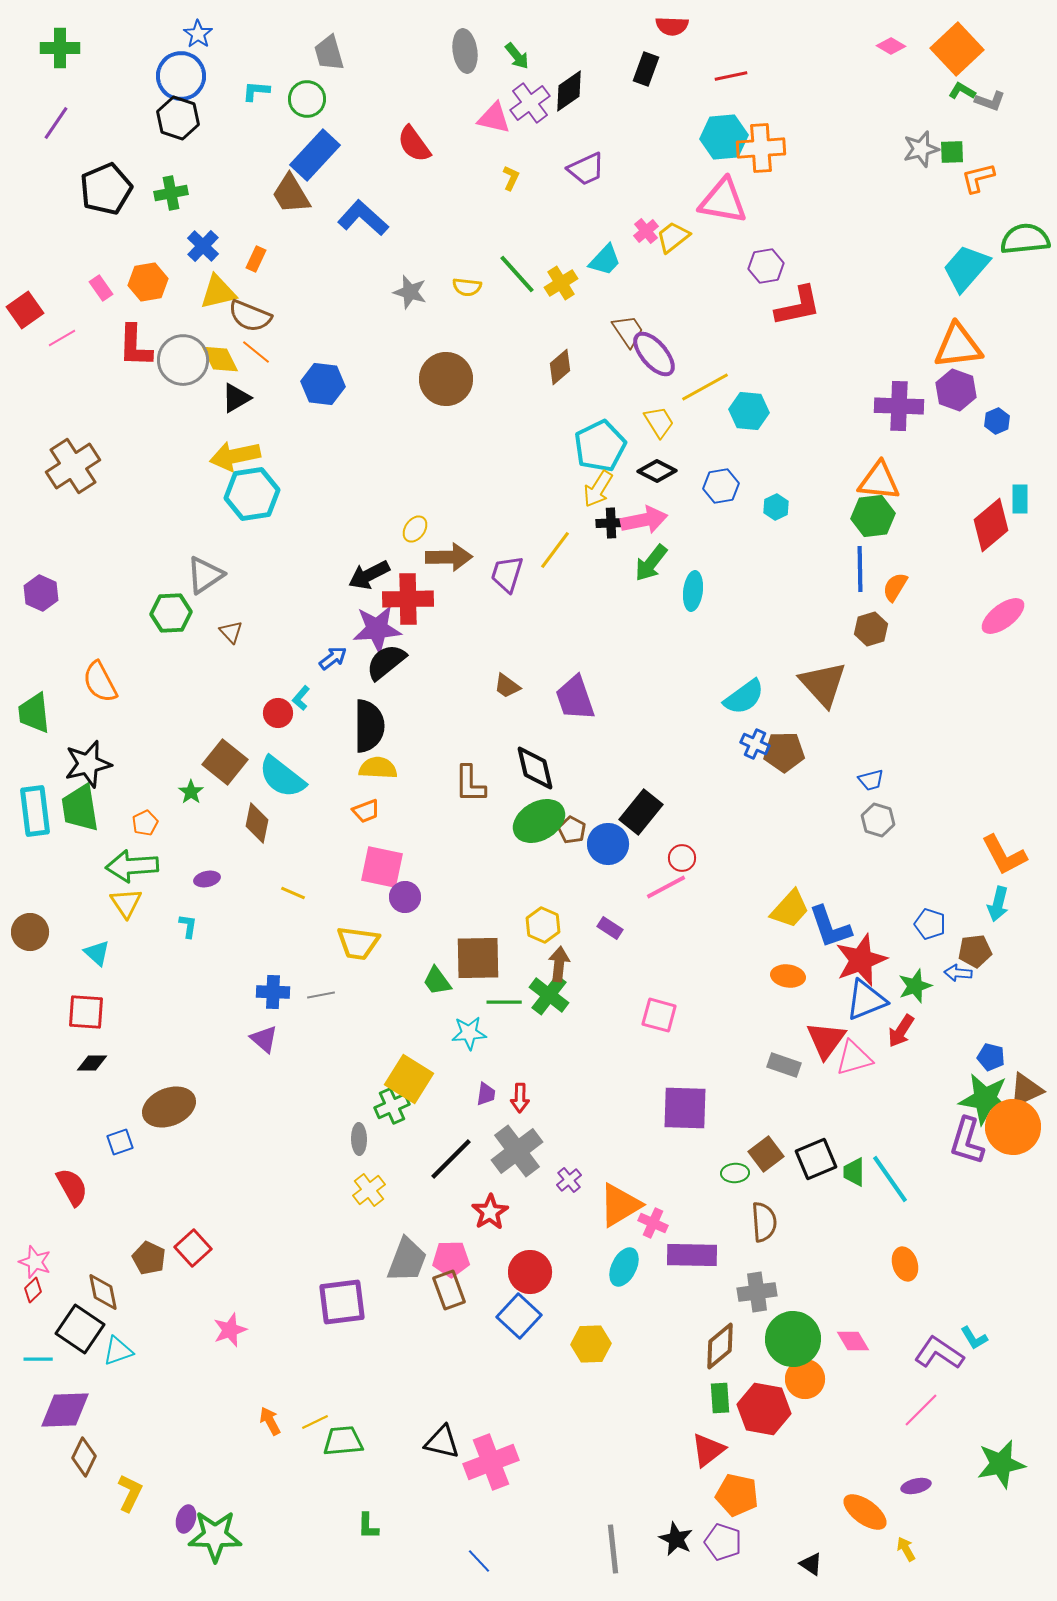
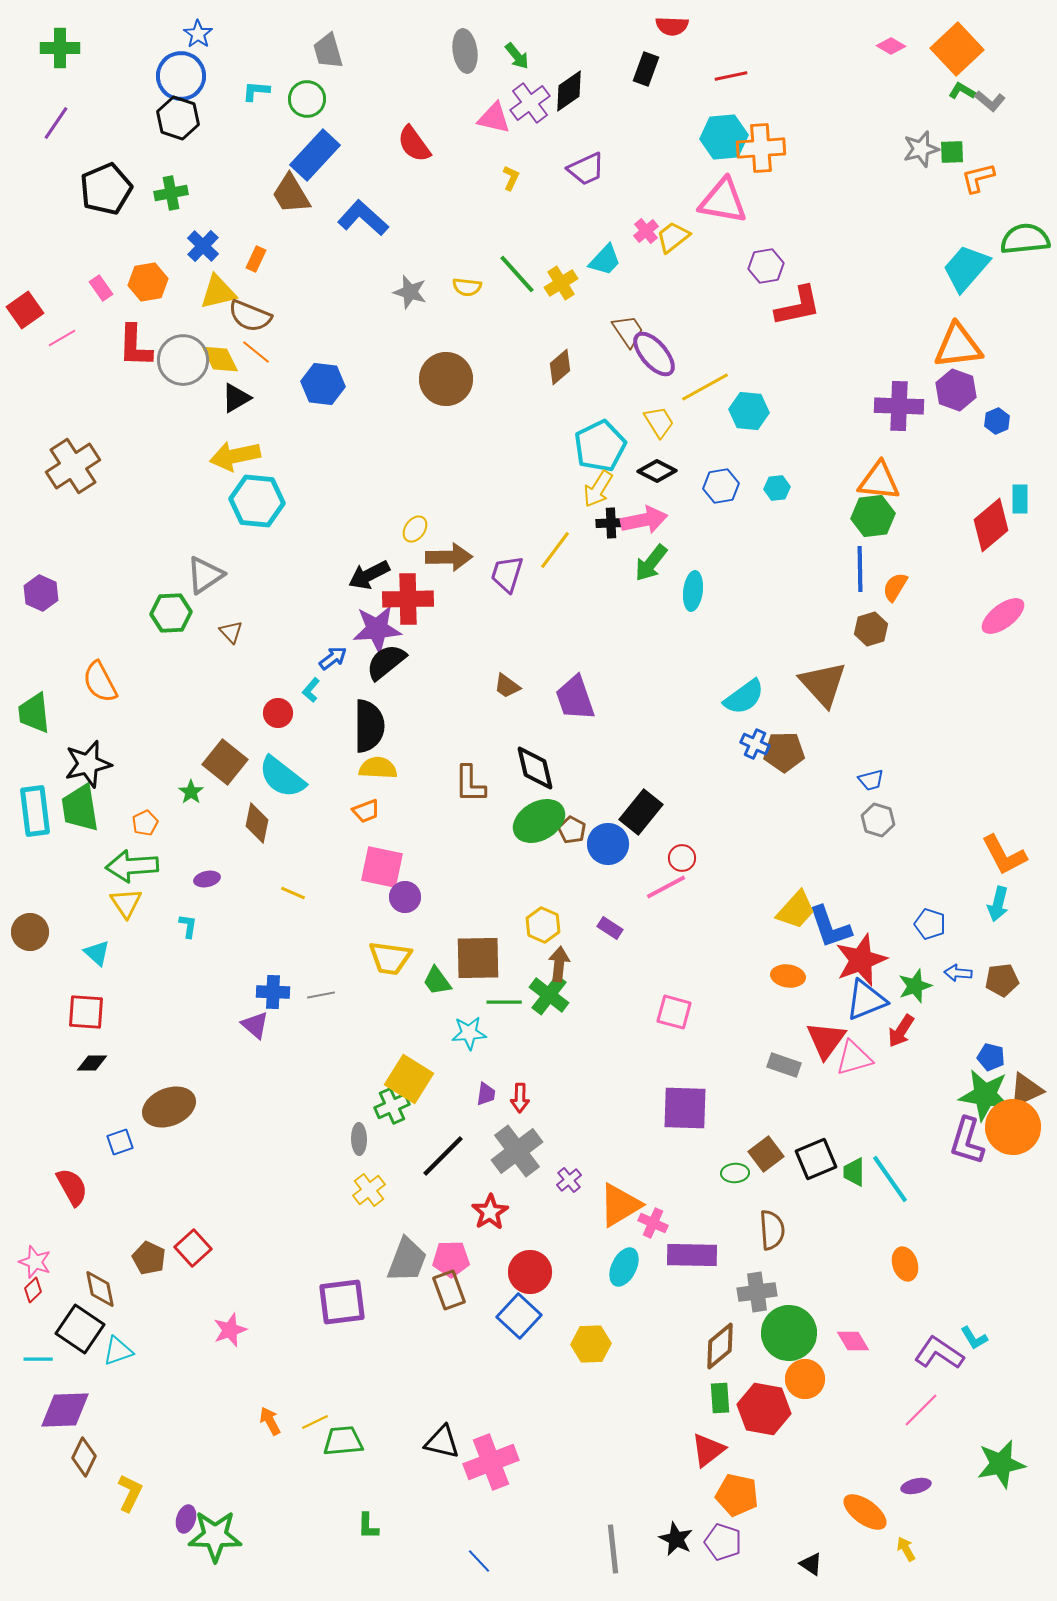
gray trapezoid at (329, 53): moved 1 px left, 2 px up
gray L-shape at (990, 101): rotated 20 degrees clockwise
cyan hexagon at (252, 494): moved 5 px right, 7 px down; rotated 14 degrees clockwise
cyan hexagon at (776, 507): moved 1 px right, 19 px up; rotated 20 degrees clockwise
cyan L-shape at (301, 698): moved 10 px right, 8 px up
yellow trapezoid at (790, 909): moved 6 px right, 1 px down
yellow trapezoid at (358, 943): moved 32 px right, 15 px down
brown pentagon at (975, 951): moved 27 px right, 29 px down
pink square at (659, 1015): moved 15 px right, 3 px up
purple triangle at (264, 1039): moved 9 px left, 14 px up
green star at (985, 1099): moved 4 px up
black line at (451, 1159): moved 8 px left, 3 px up
brown semicircle at (764, 1222): moved 8 px right, 8 px down
brown diamond at (103, 1292): moved 3 px left, 3 px up
green circle at (793, 1339): moved 4 px left, 6 px up
